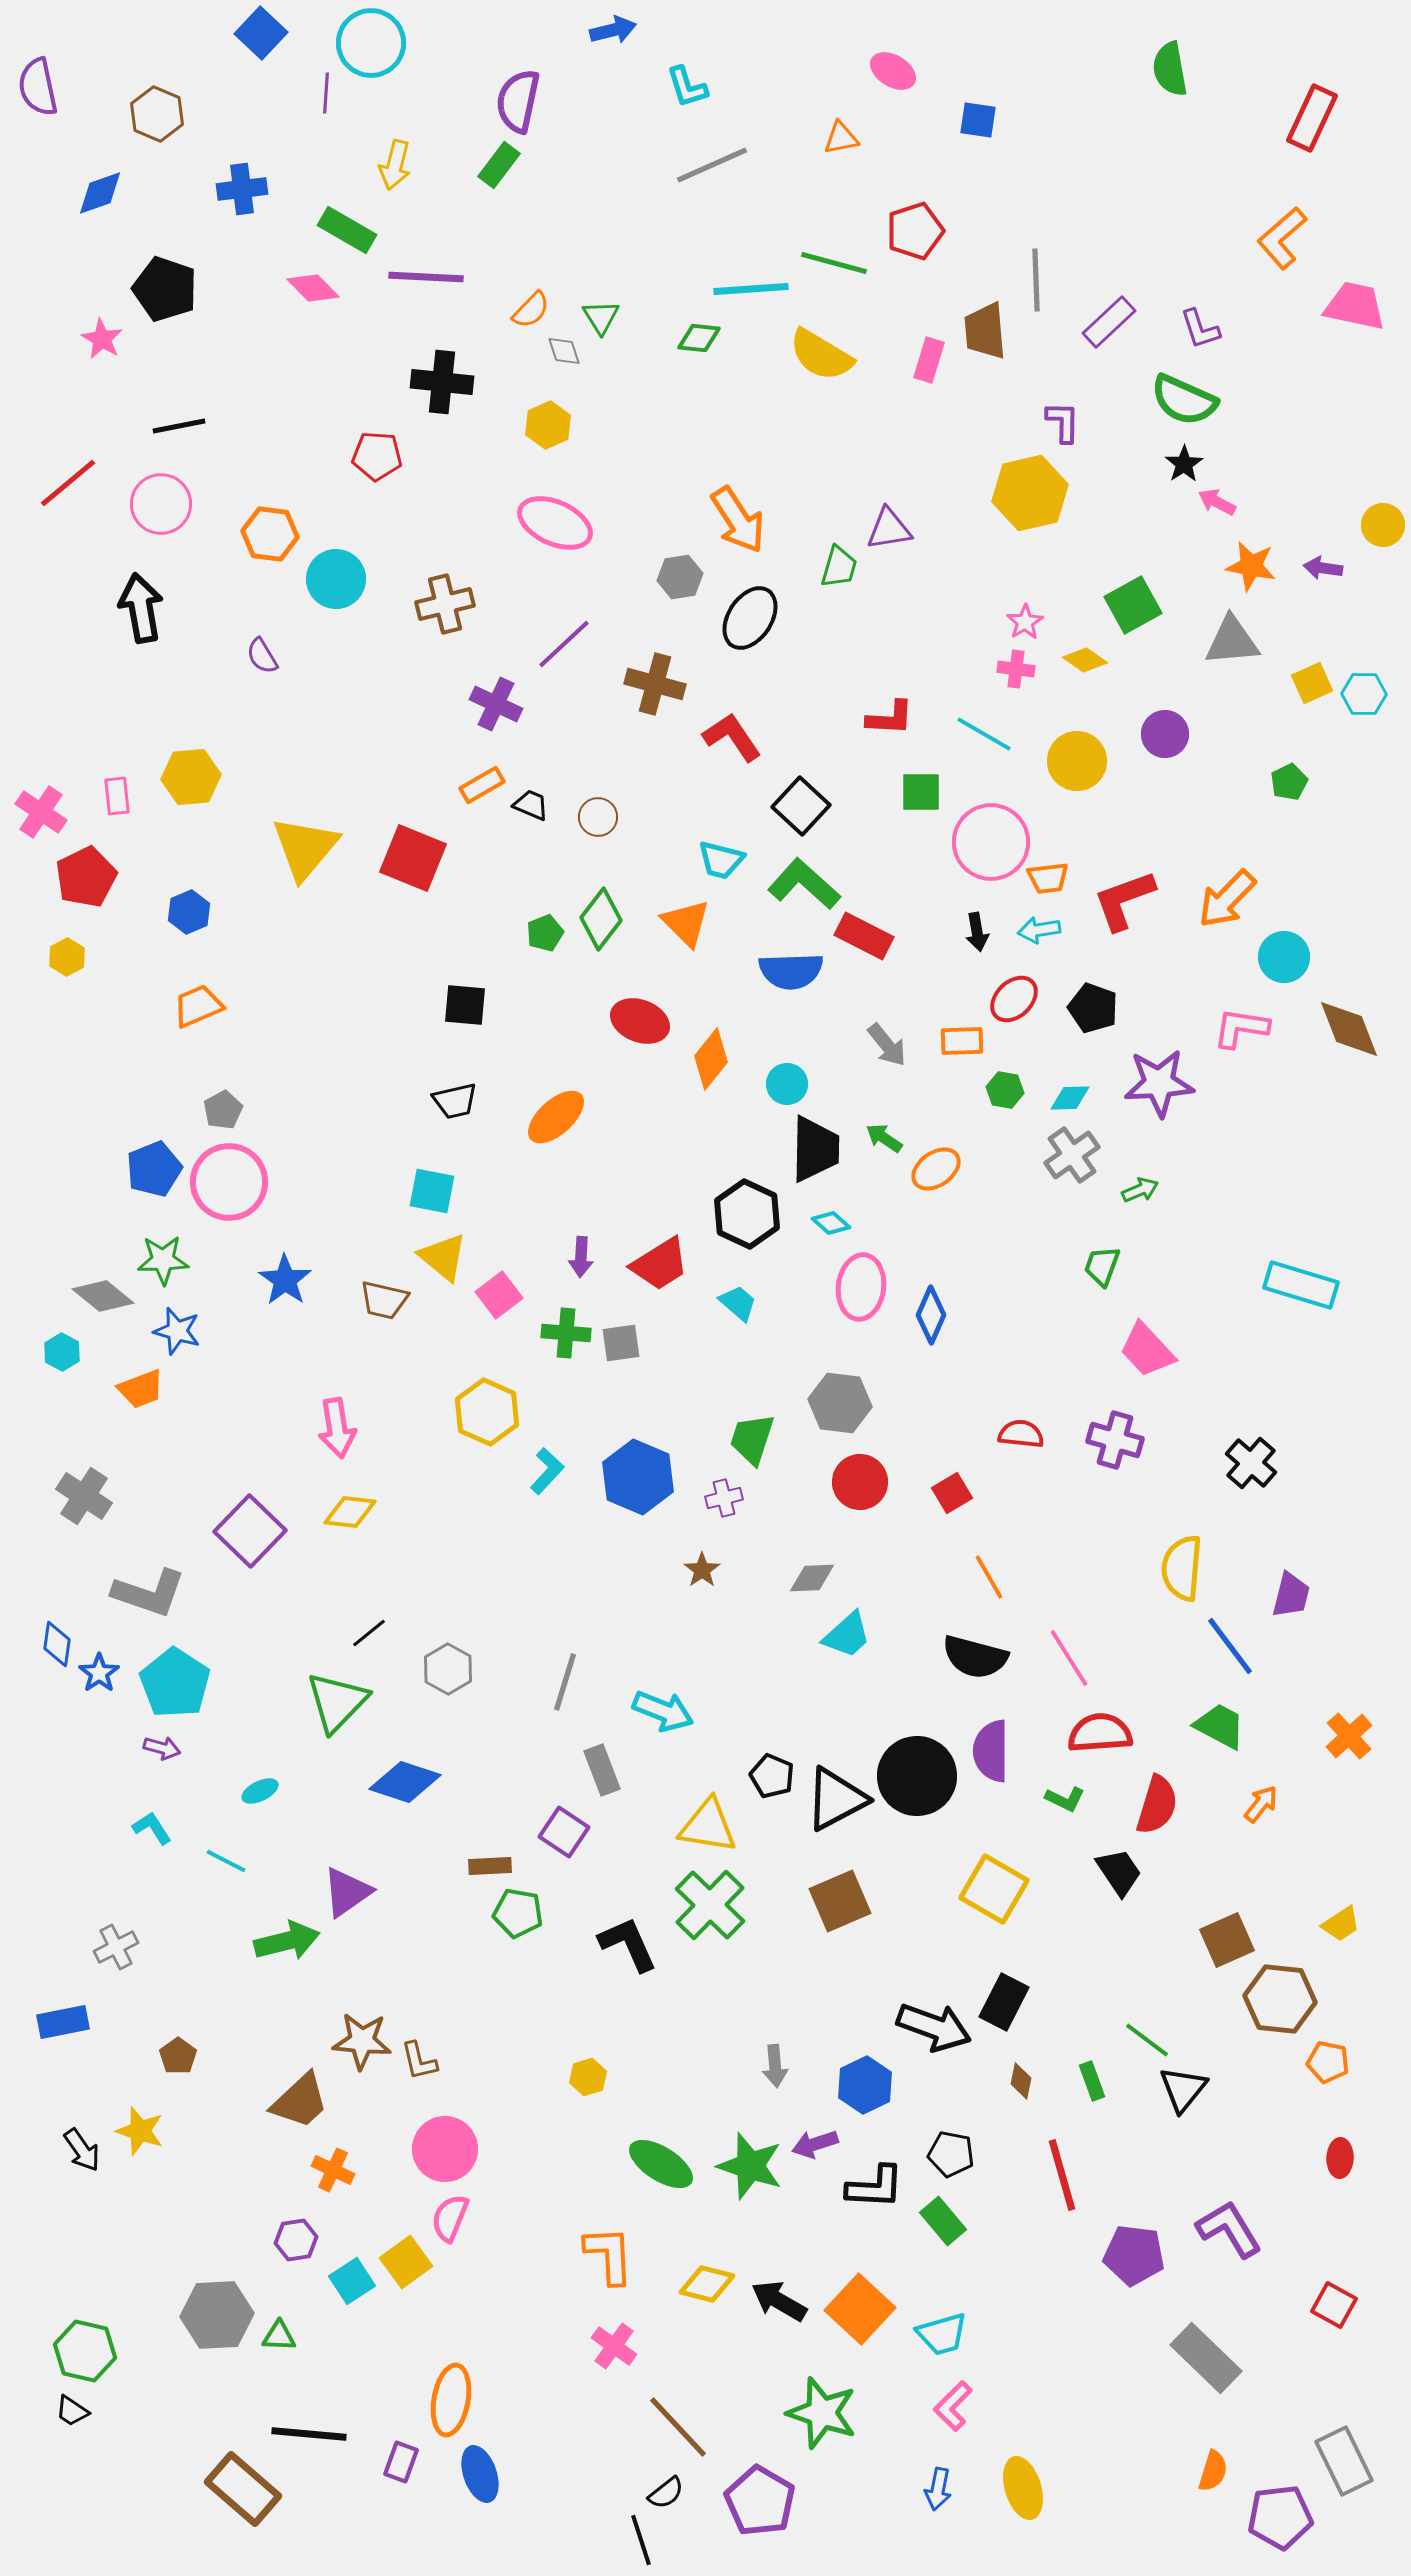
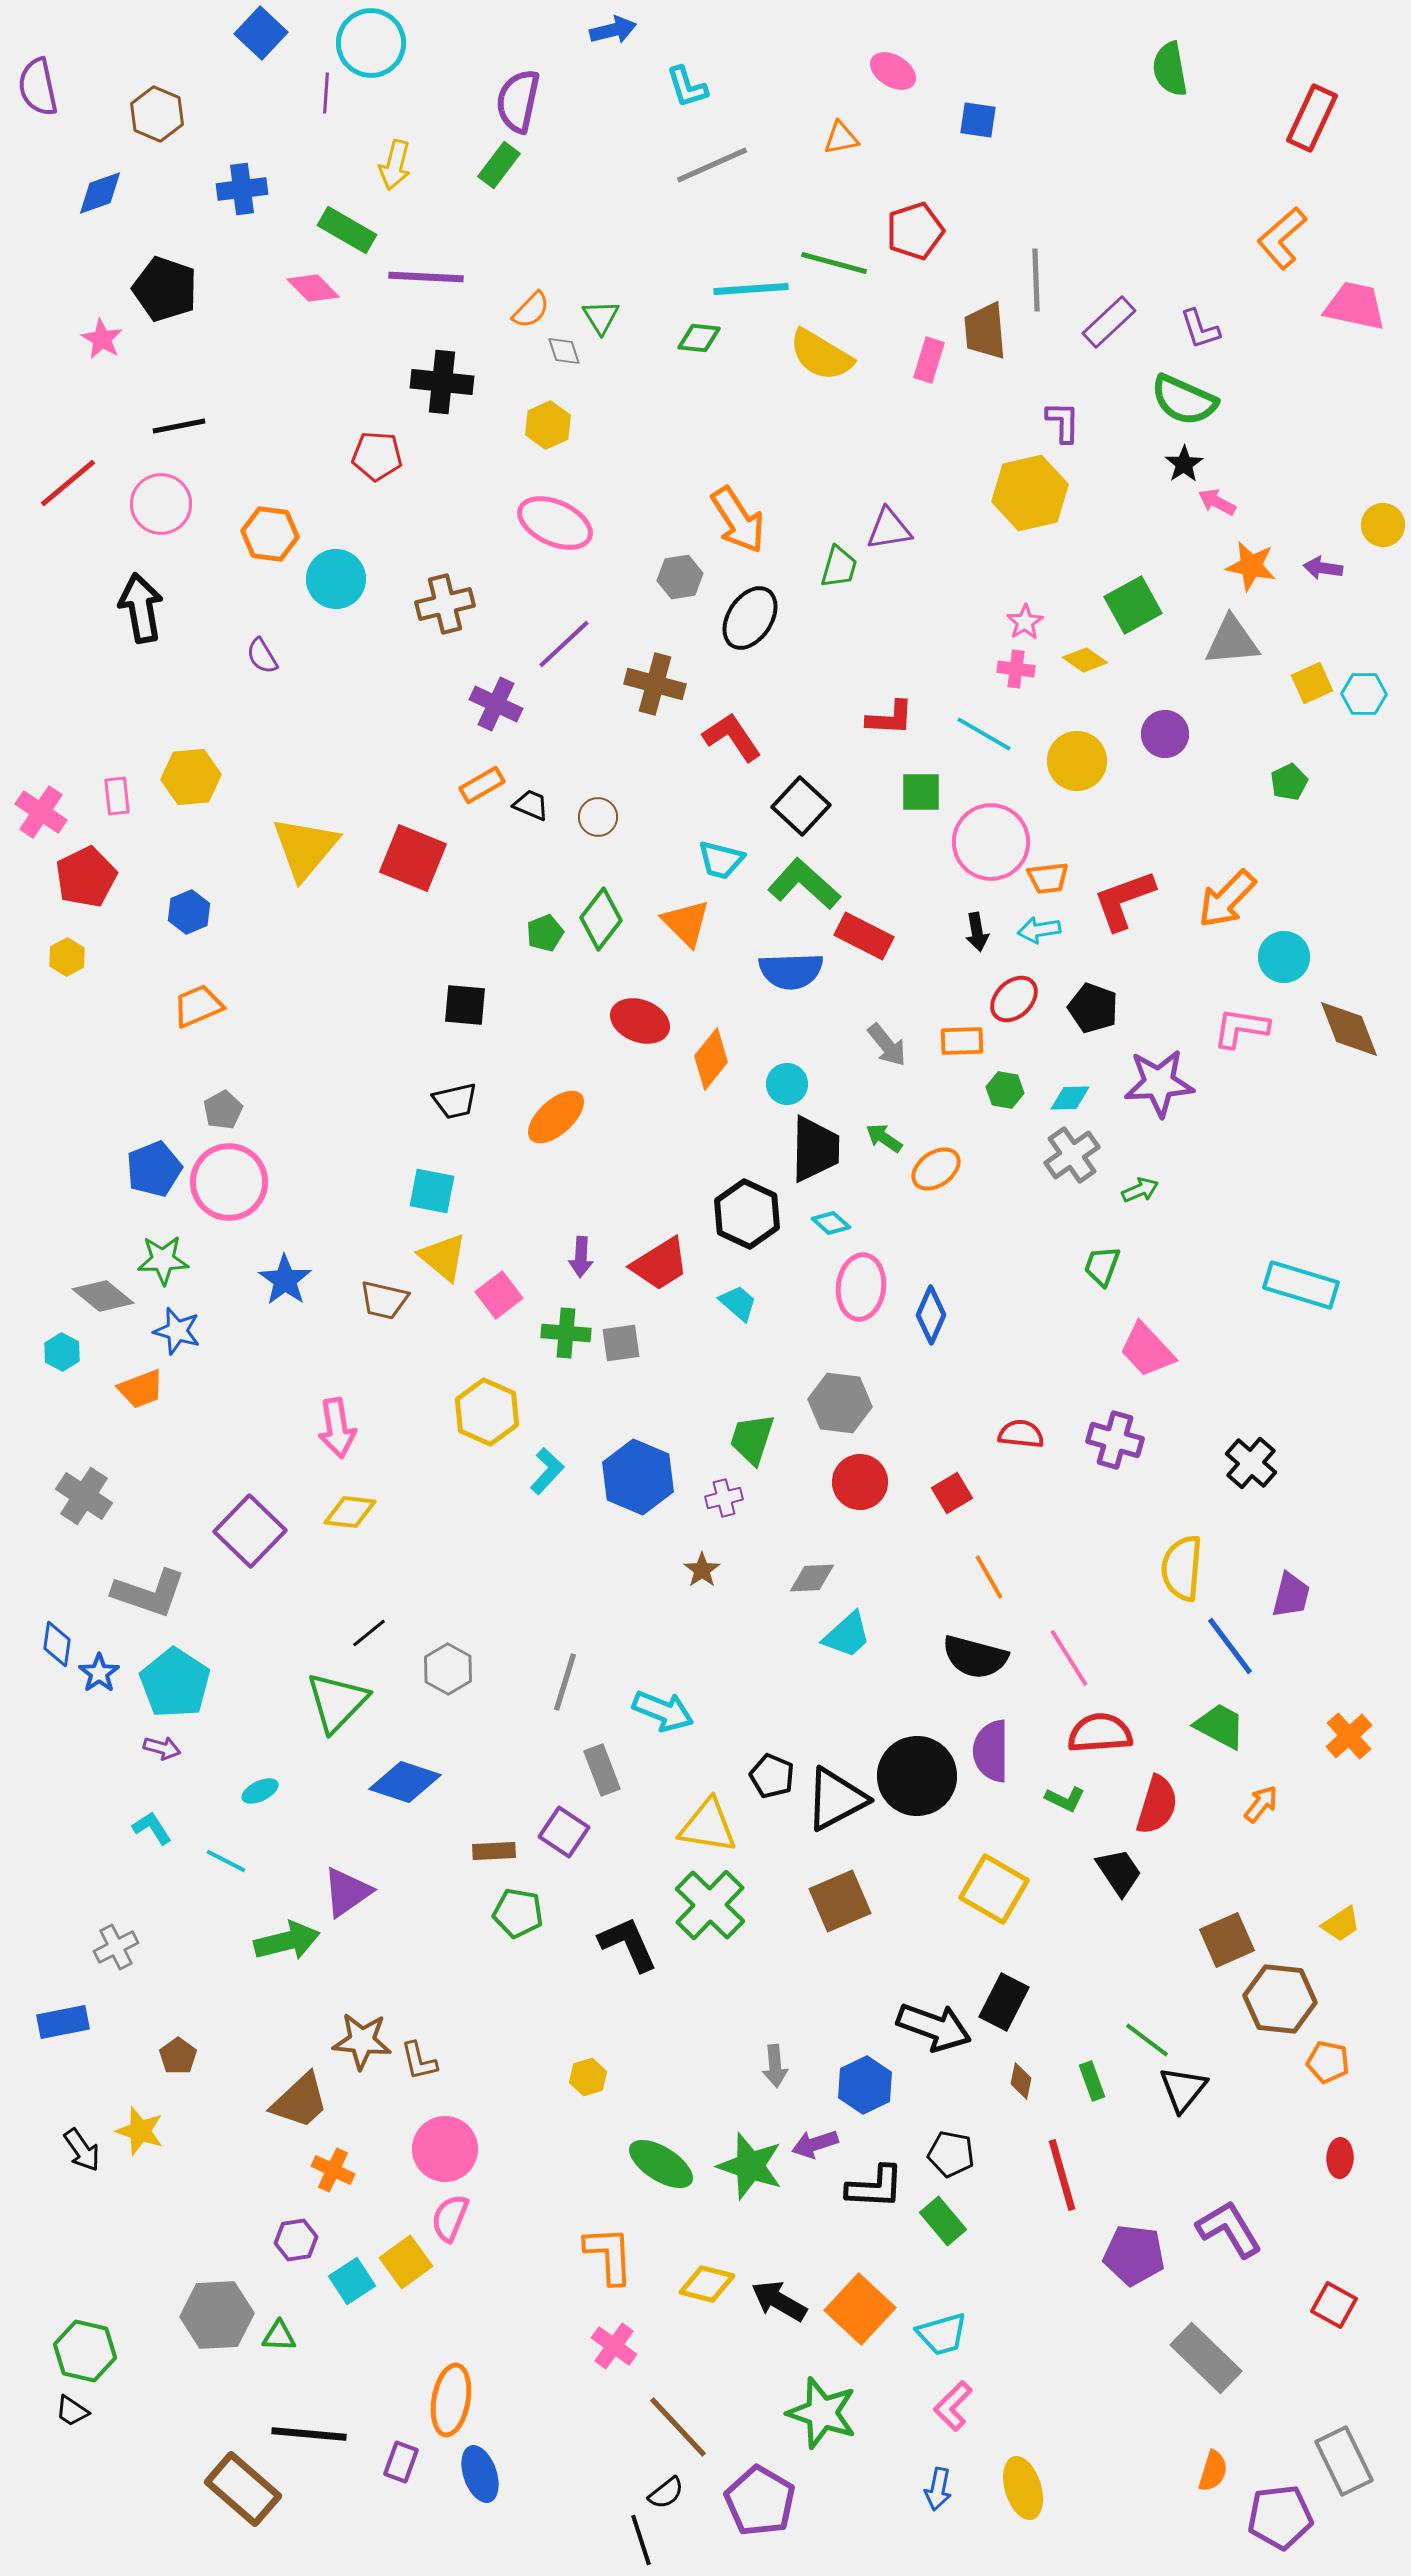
brown rectangle at (490, 1866): moved 4 px right, 15 px up
